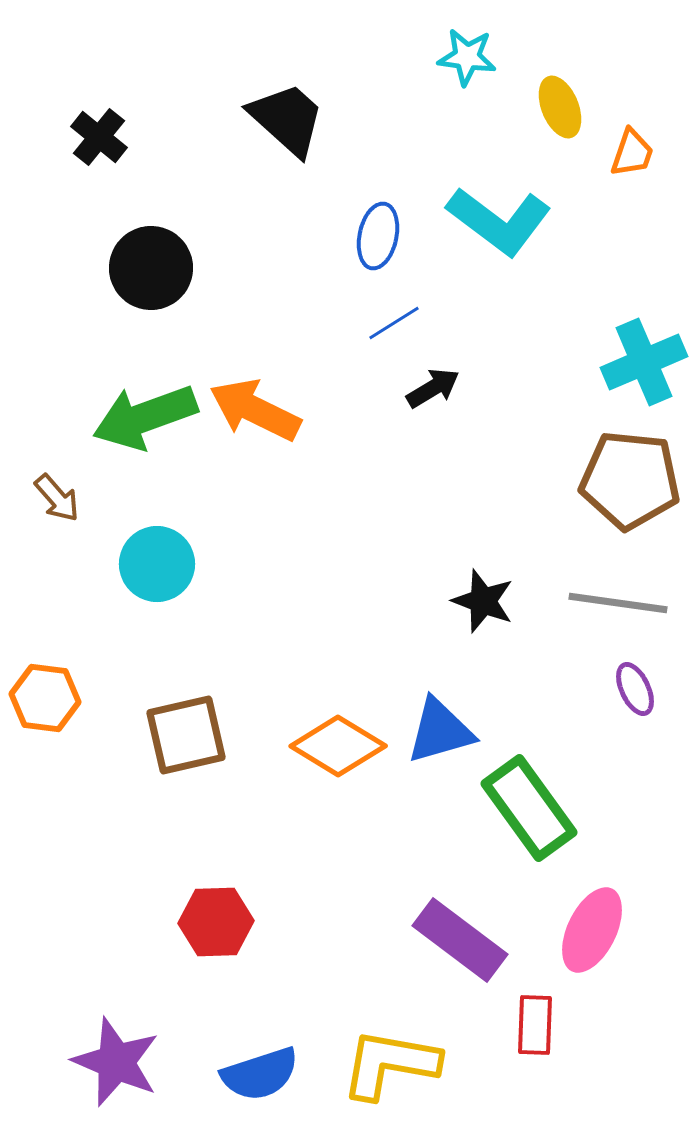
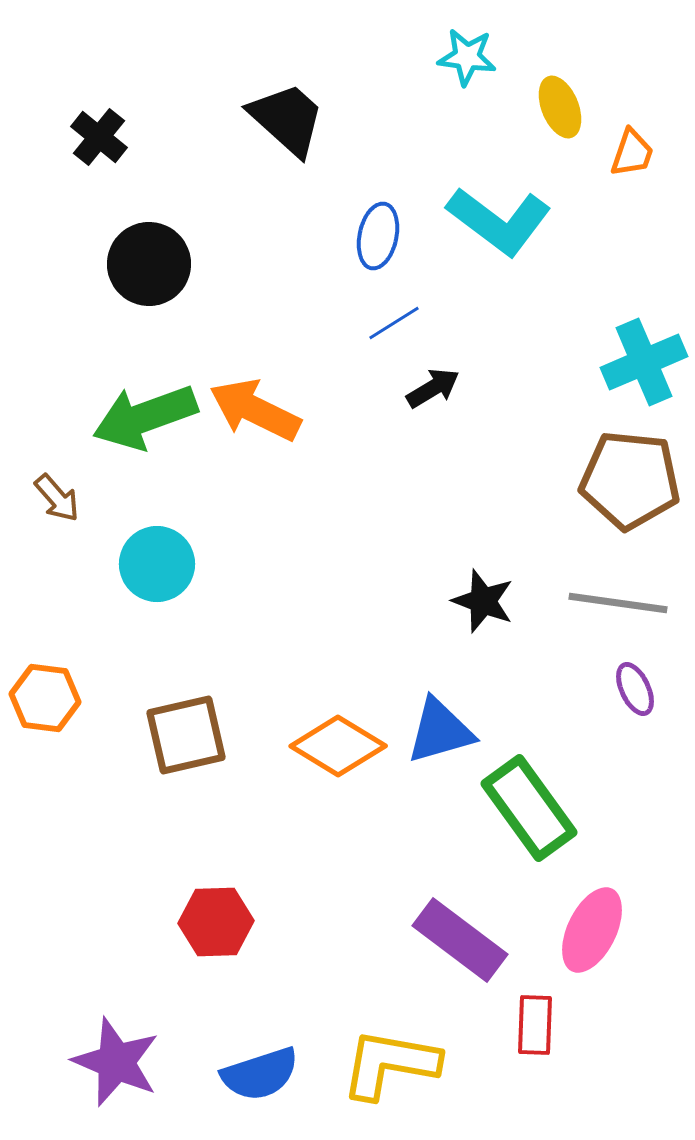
black circle: moved 2 px left, 4 px up
